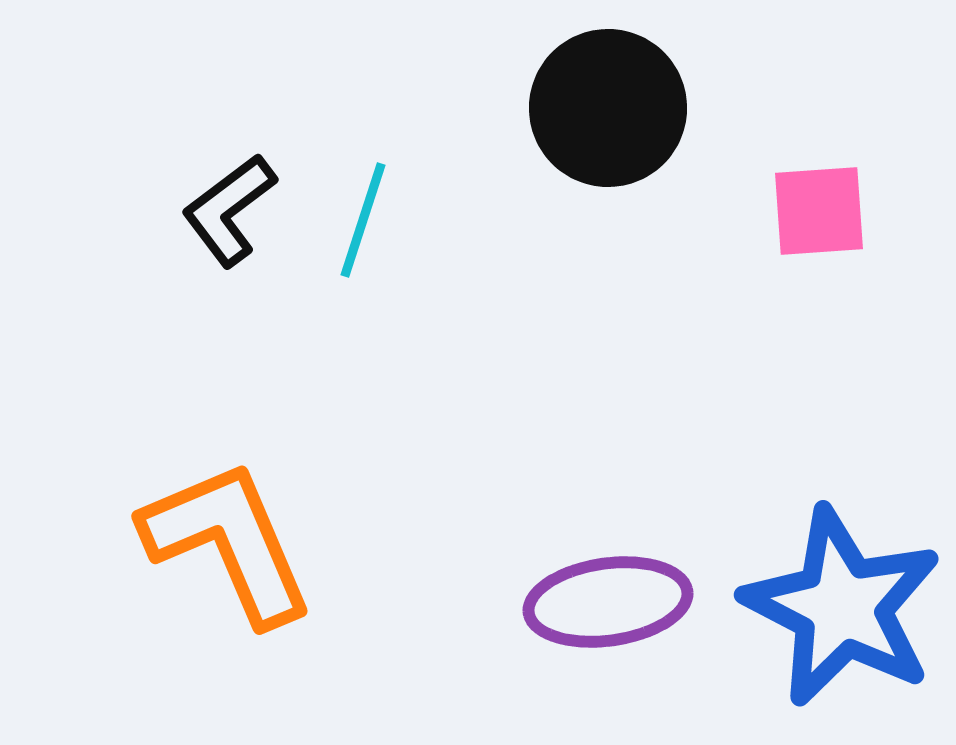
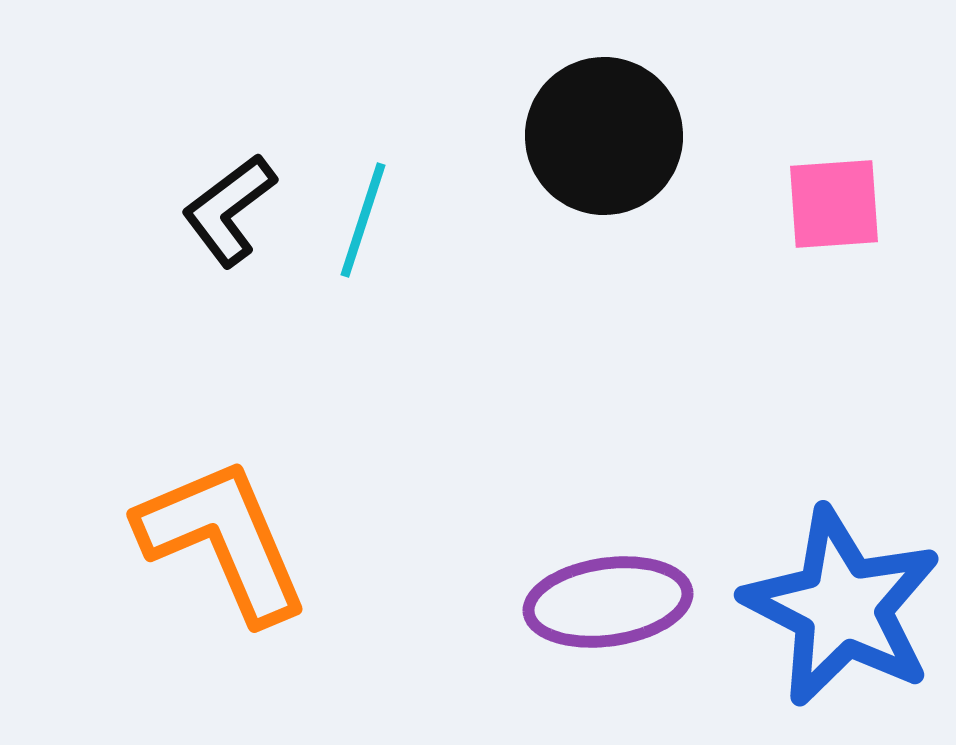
black circle: moved 4 px left, 28 px down
pink square: moved 15 px right, 7 px up
orange L-shape: moved 5 px left, 2 px up
